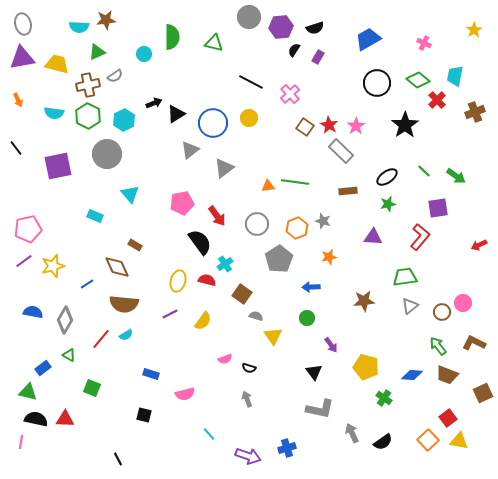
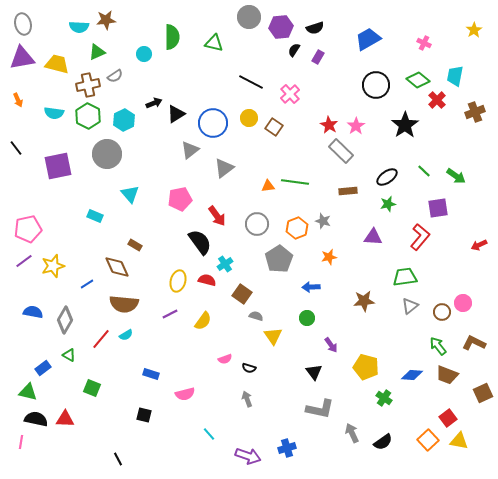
black circle at (377, 83): moved 1 px left, 2 px down
brown square at (305, 127): moved 31 px left
pink pentagon at (182, 203): moved 2 px left, 4 px up
